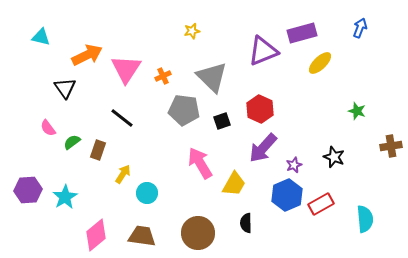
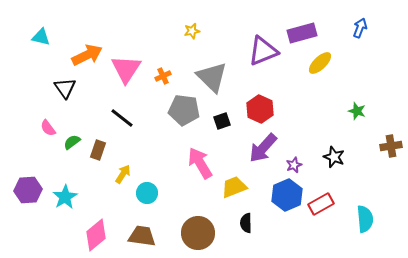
yellow trapezoid: moved 3 px down; rotated 140 degrees counterclockwise
